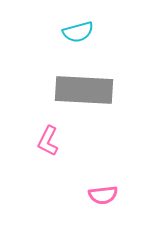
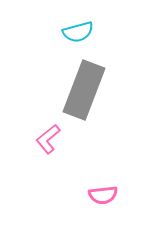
gray rectangle: rotated 72 degrees counterclockwise
pink L-shape: moved 2 px up; rotated 24 degrees clockwise
